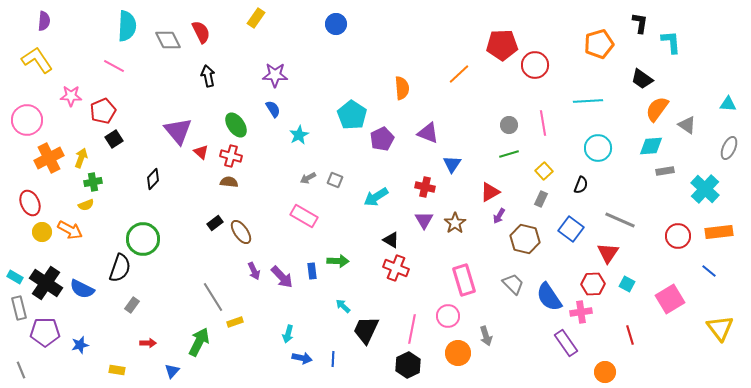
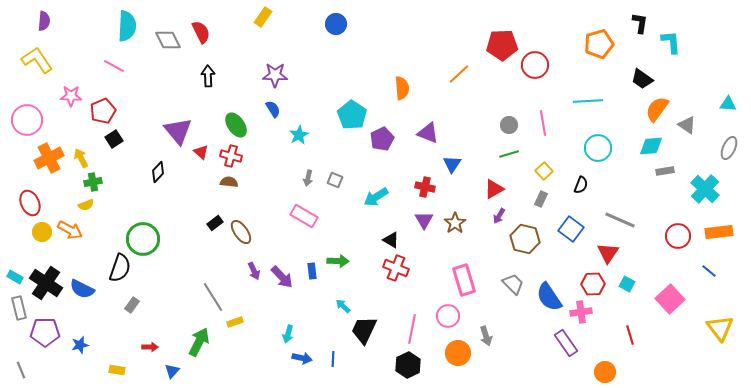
yellow rectangle at (256, 18): moved 7 px right, 1 px up
black arrow at (208, 76): rotated 10 degrees clockwise
yellow arrow at (81, 158): rotated 48 degrees counterclockwise
gray arrow at (308, 178): rotated 49 degrees counterclockwise
black diamond at (153, 179): moved 5 px right, 7 px up
red triangle at (490, 192): moved 4 px right, 3 px up
pink square at (670, 299): rotated 12 degrees counterclockwise
black trapezoid at (366, 330): moved 2 px left
red arrow at (148, 343): moved 2 px right, 4 px down
